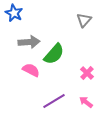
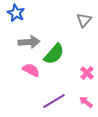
blue star: moved 2 px right
